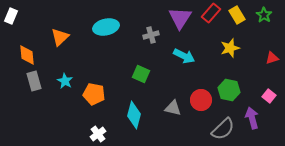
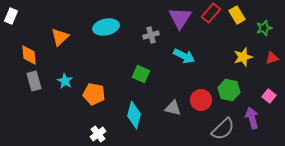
green star: moved 13 px down; rotated 21 degrees clockwise
yellow star: moved 13 px right, 9 px down
orange diamond: moved 2 px right
